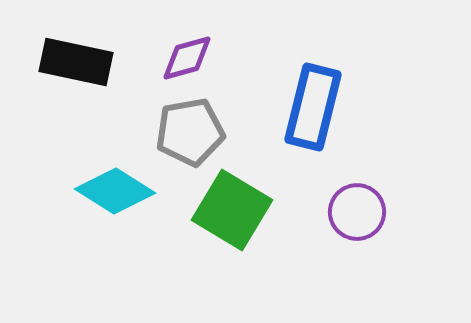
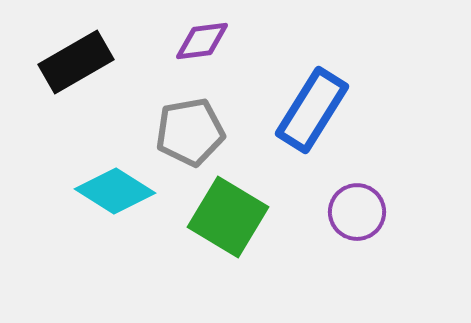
purple diamond: moved 15 px right, 17 px up; rotated 8 degrees clockwise
black rectangle: rotated 42 degrees counterclockwise
blue rectangle: moved 1 px left, 3 px down; rotated 18 degrees clockwise
green square: moved 4 px left, 7 px down
